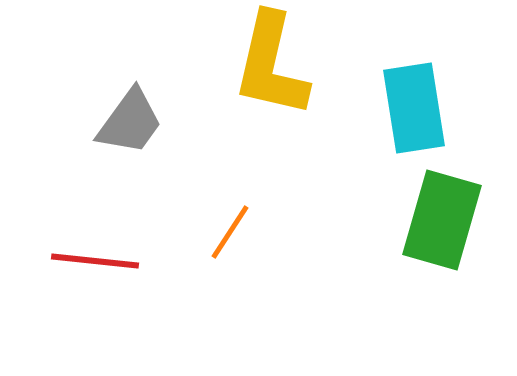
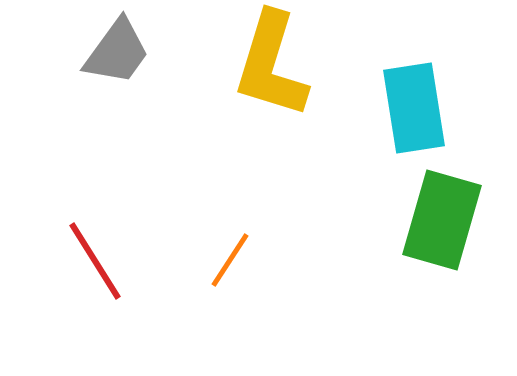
yellow L-shape: rotated 4 degrees clockwise
gray trapezoid: moved 13 px left, 70 px up
orange line: moved 28 px down
red line: rotated 52 degrees clockwise
